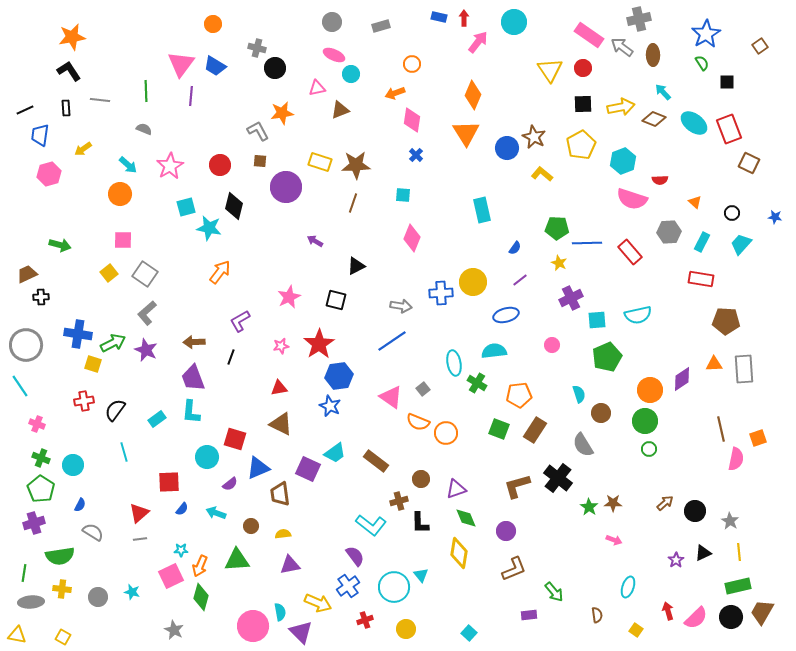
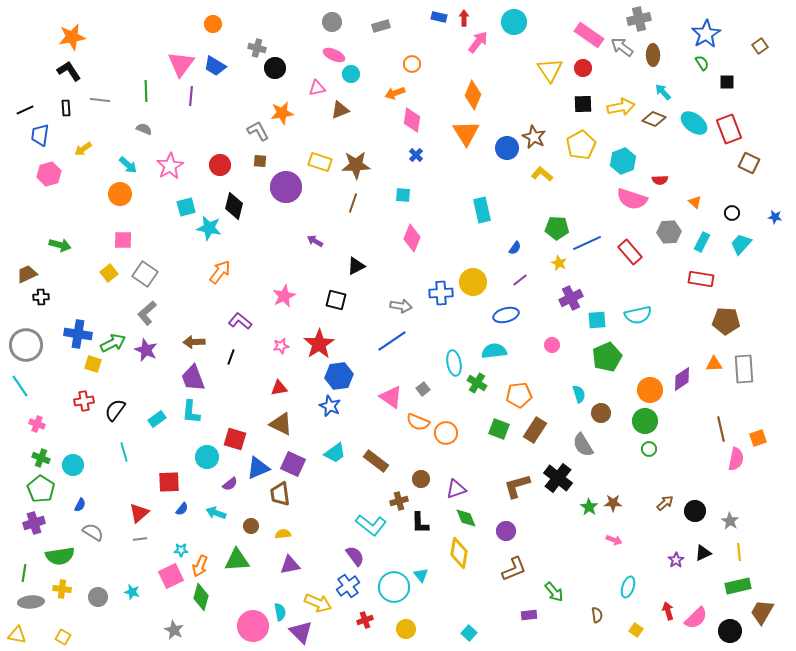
blue line at (587, 243): rotated 24 degrees counterclockwise
pink star at (289, 297): moved 5 px left, 1 px up
purple L-shape at (240, 321): rotated 70 degrees clockwise
purple square at (308, 469): moved 15 px left, 5 px up
black circle at (731, 617): moved 1 px left, 14 px down
